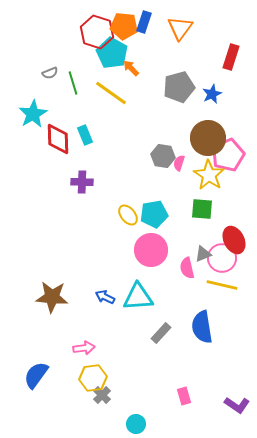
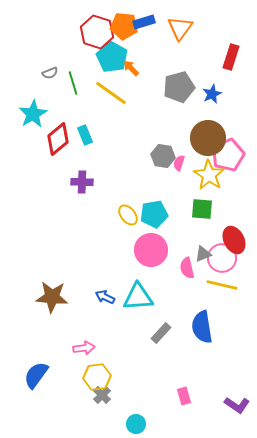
blue rectangle at (144, 22): rotated 55 degrees clockwise
cyan pentagon at (112, 53): moved 4 px down
red diamond at (58, 139): rotated 52 degrees clockwise
yellow hexagon at (93, 378): moved 4 px right, 1 px up
